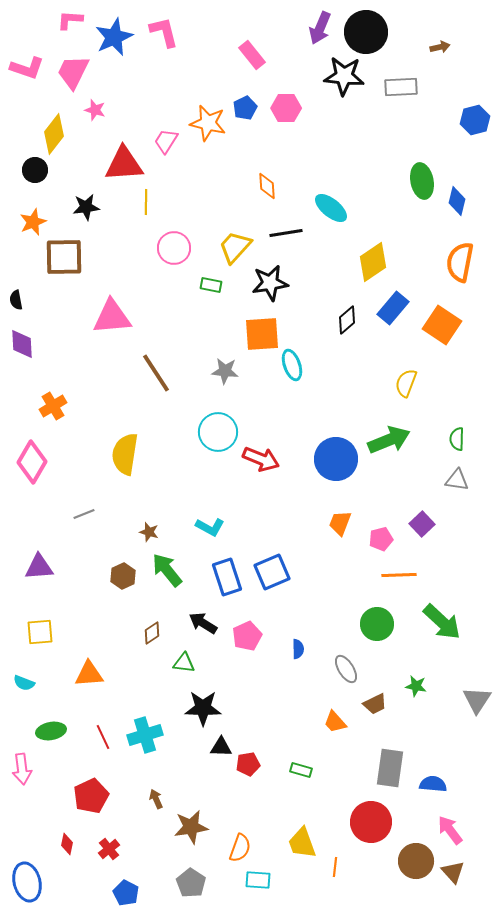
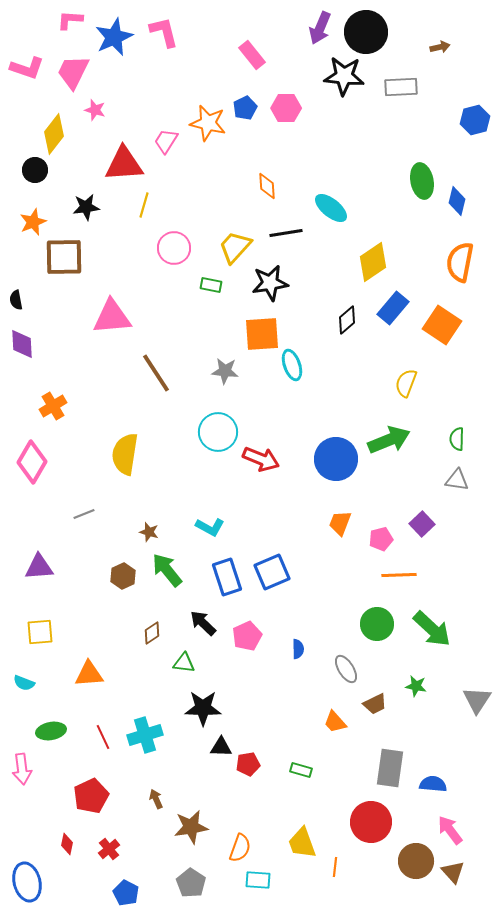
yellow line at (146, 202): moved 2 px left, 3 px down; rotated 15 degrees clockwise
green arrow at (442, 622): moved 10 px left, 7 px down
black arrow at (203, 623): rotated 12 degrees clockwise
